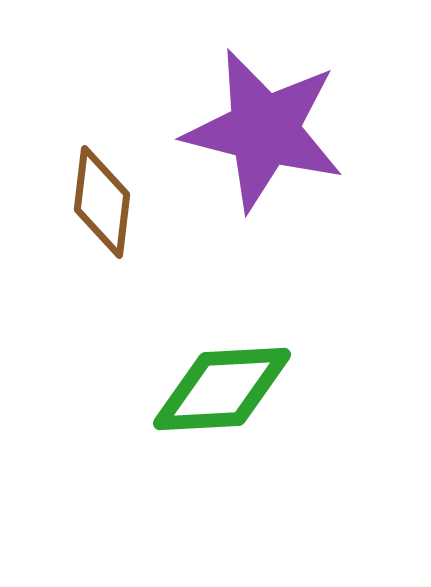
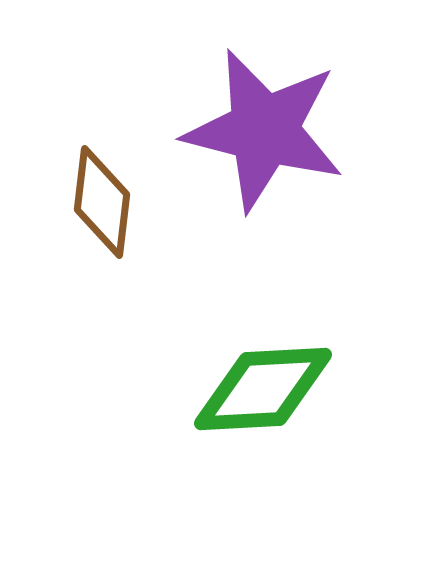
green diamond: moved 41 px right
